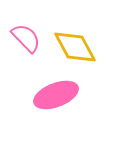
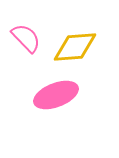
yellow diamond: rotated 66 degrees counterclockwise
